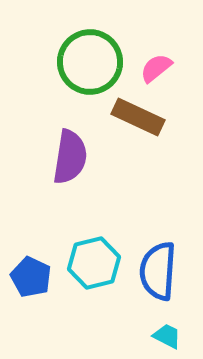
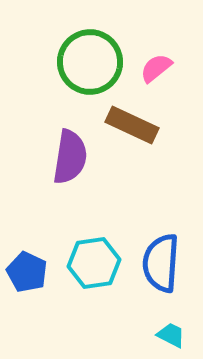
brown rectangle: moved 6 px left, 8 px down
cyan hexagon: rotated 6 degrees clockwise
blue semicircle: moved 3 px right, 8 px up
blue pentagon: moved 4 px left, 5 px up
cyan trapezoid: moved 4 px right, 1 px up
